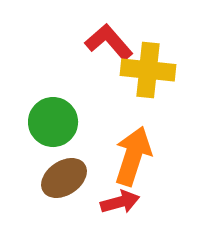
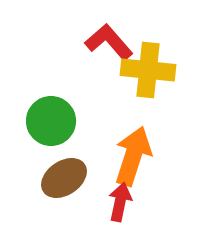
green circle: moved 2 px left, 1 px up
red arrow: rotated 63 degrees counterclockwise
